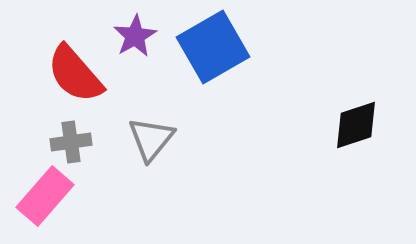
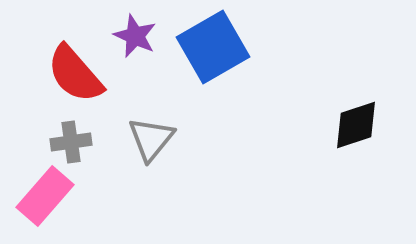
purple star: rotated 18 degrees counterclockwise
